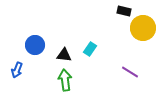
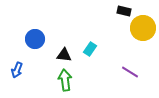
blue circle: moved 6 px up
